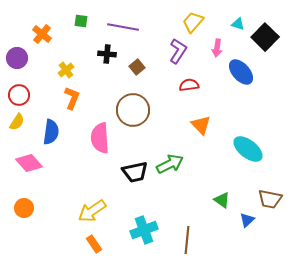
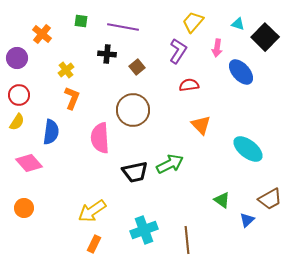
brown trapezoid: rotated 40 degrees counterclockwise
brown line: rotated 12 degrees counterclockwise
orange rectangle: rotated 60 degrees clockwise
